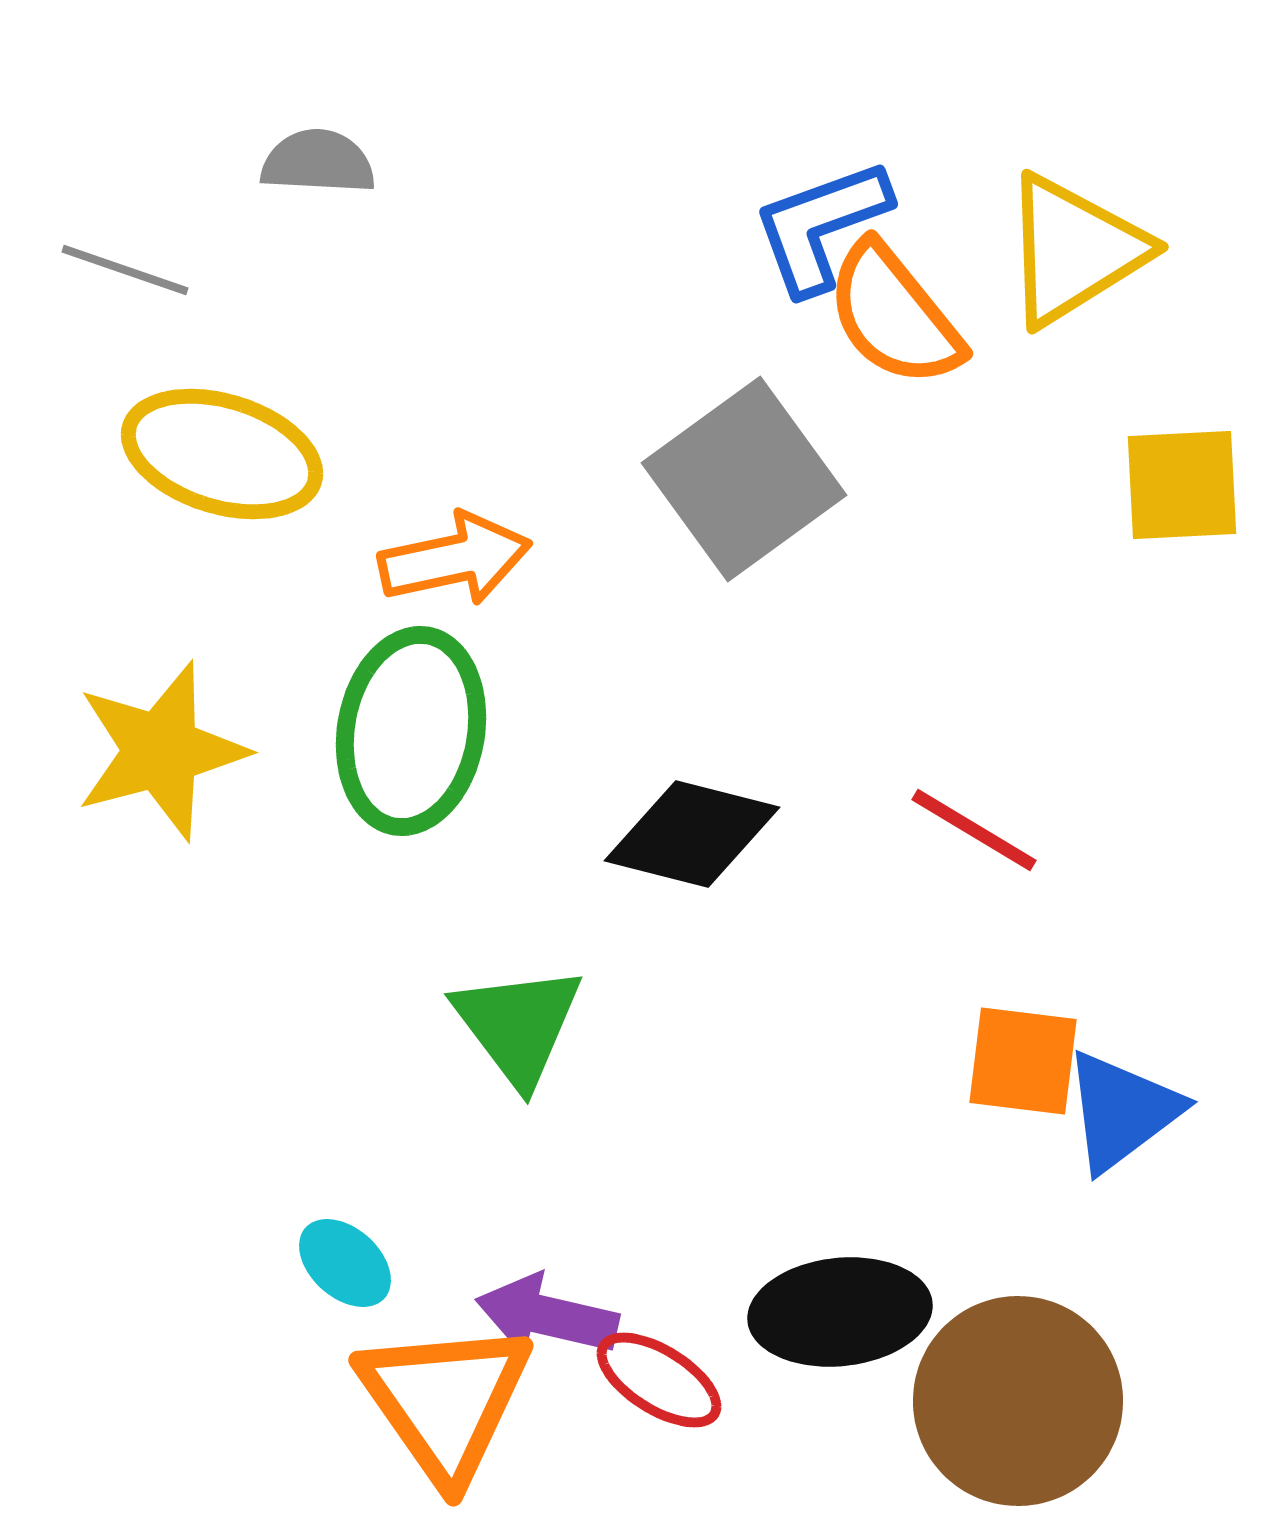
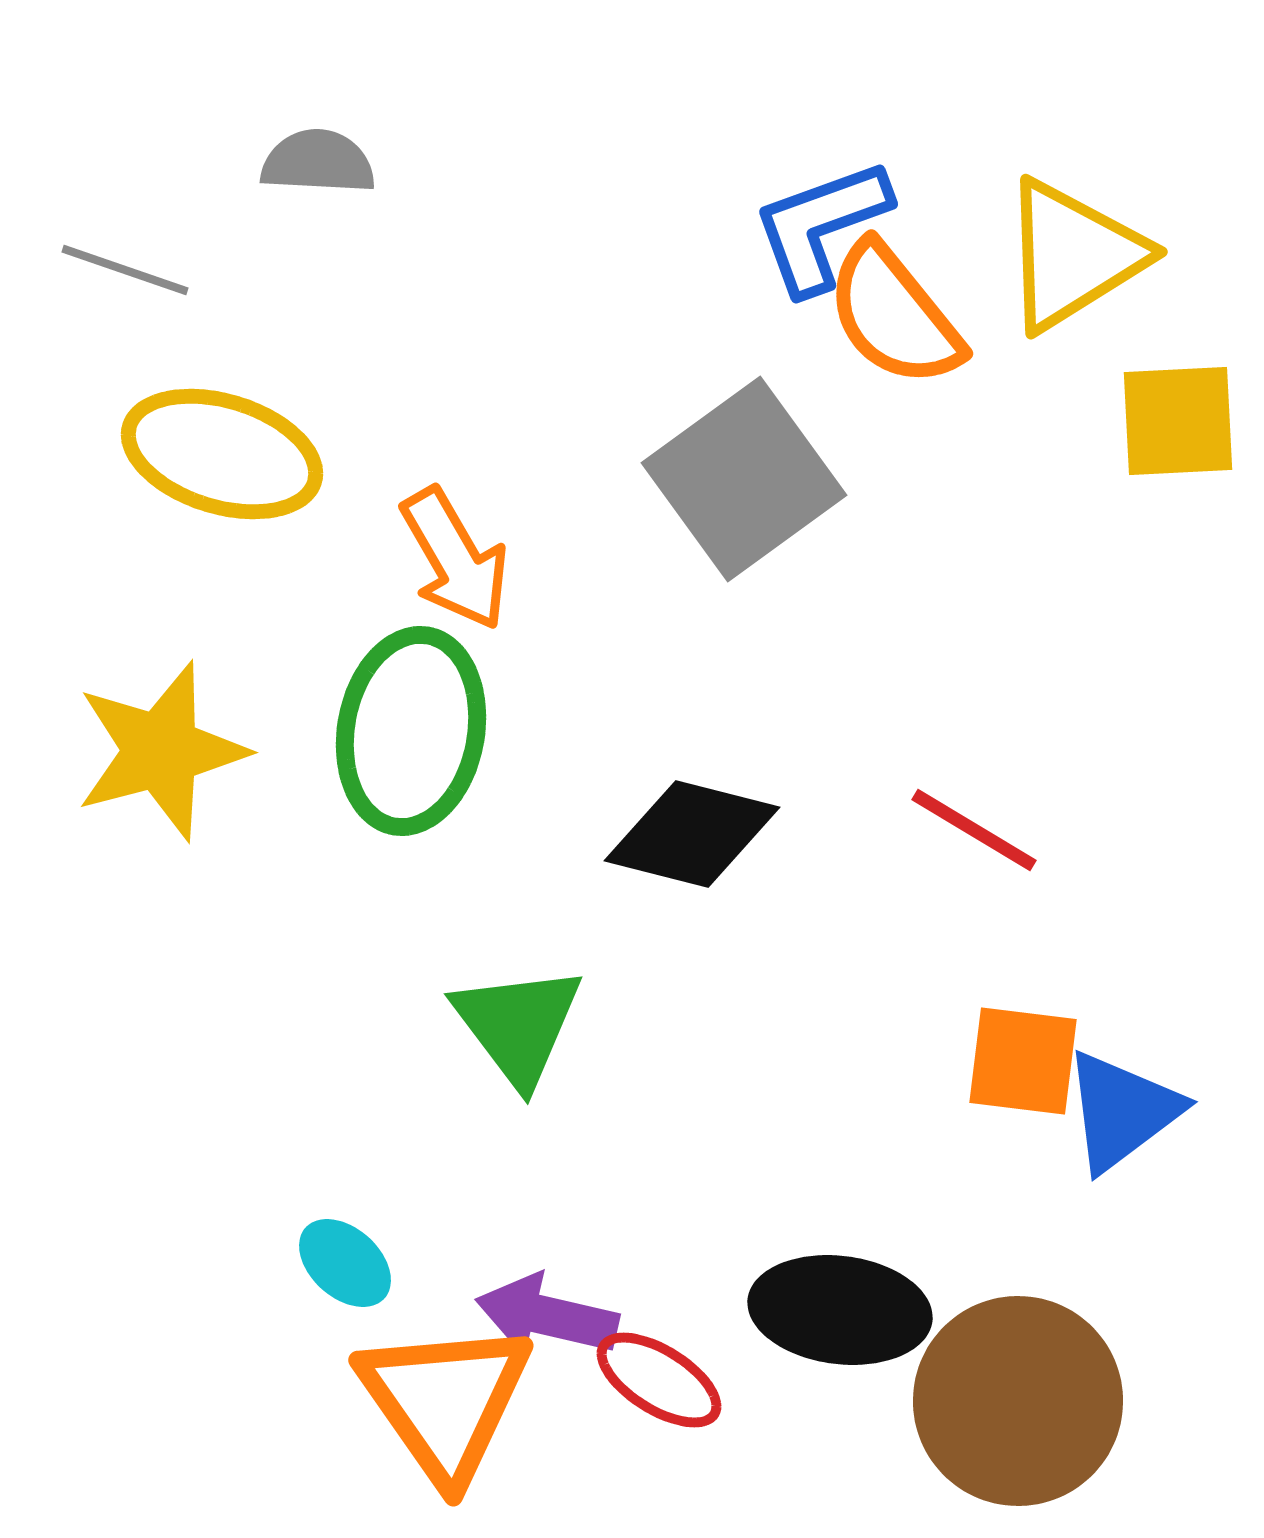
yellow triangle: moved 1 px left, 5 px down
yellow square: moved 4 px left, 64 px up
orange arrow: rotated 72 degrees clockwise
black ellipse: moved 2 px up; rotated 13 degrees clockwise
